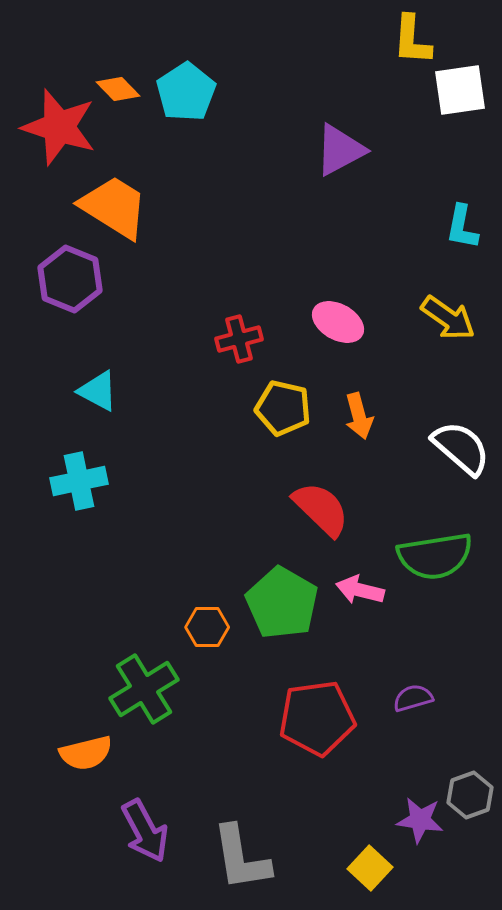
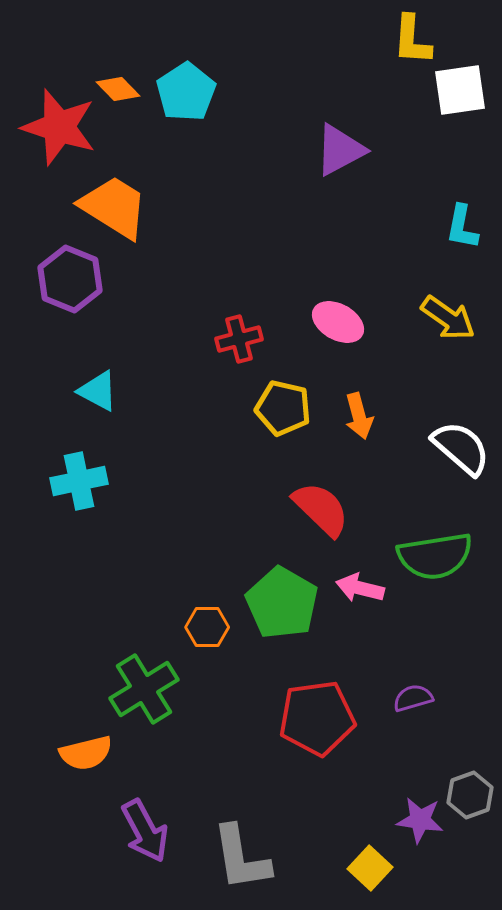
pink arrow: moved 2 px up
